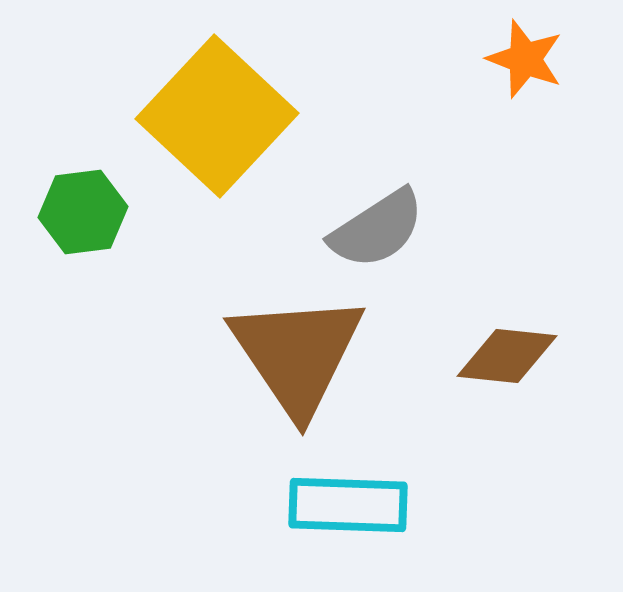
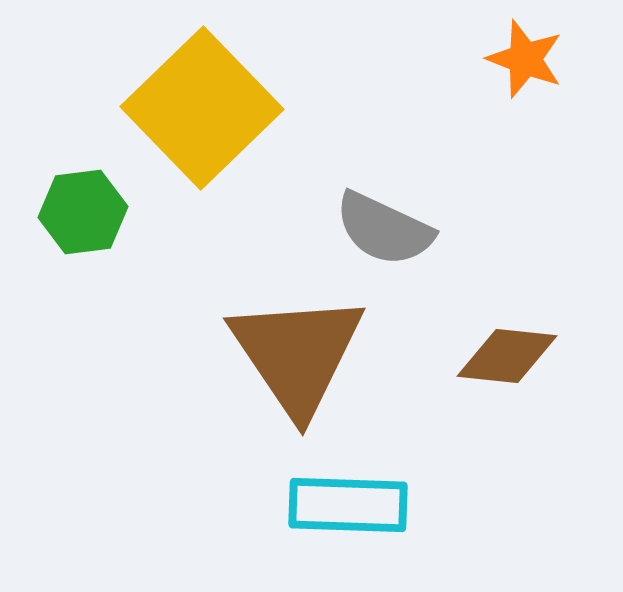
yellow square: moved 15 px left, 8 px up; rotated 3 degrees clockwise
gray semicircle: moved 7 px right; rotated 58 degrees clockwise
